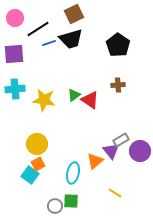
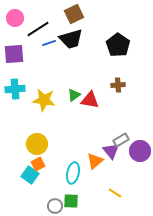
red triangle: rotated 24 degrees counterclockwise
